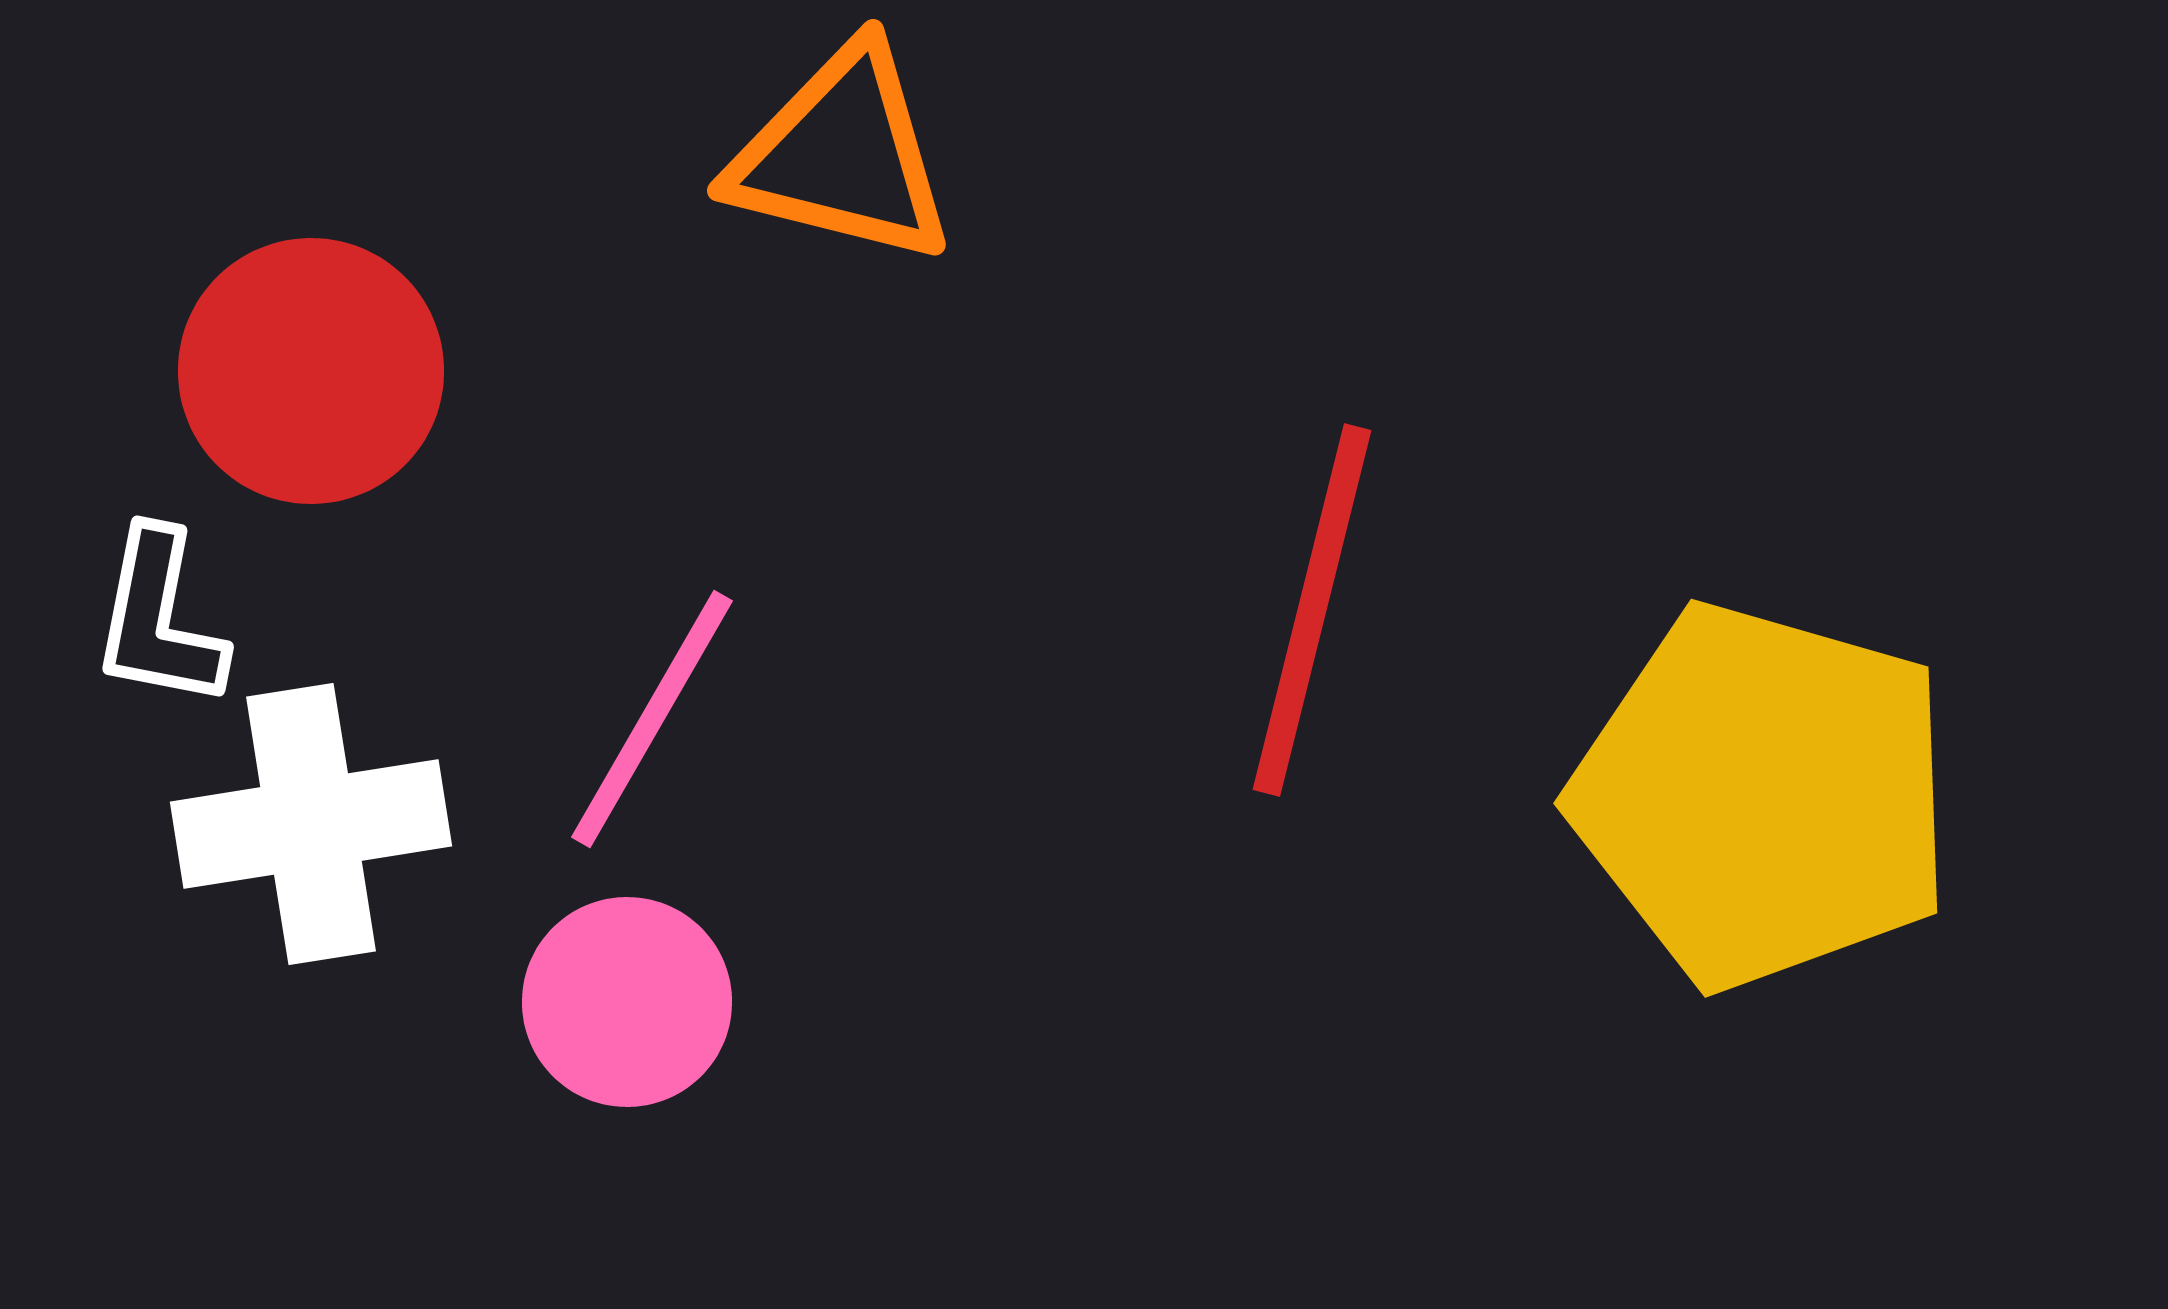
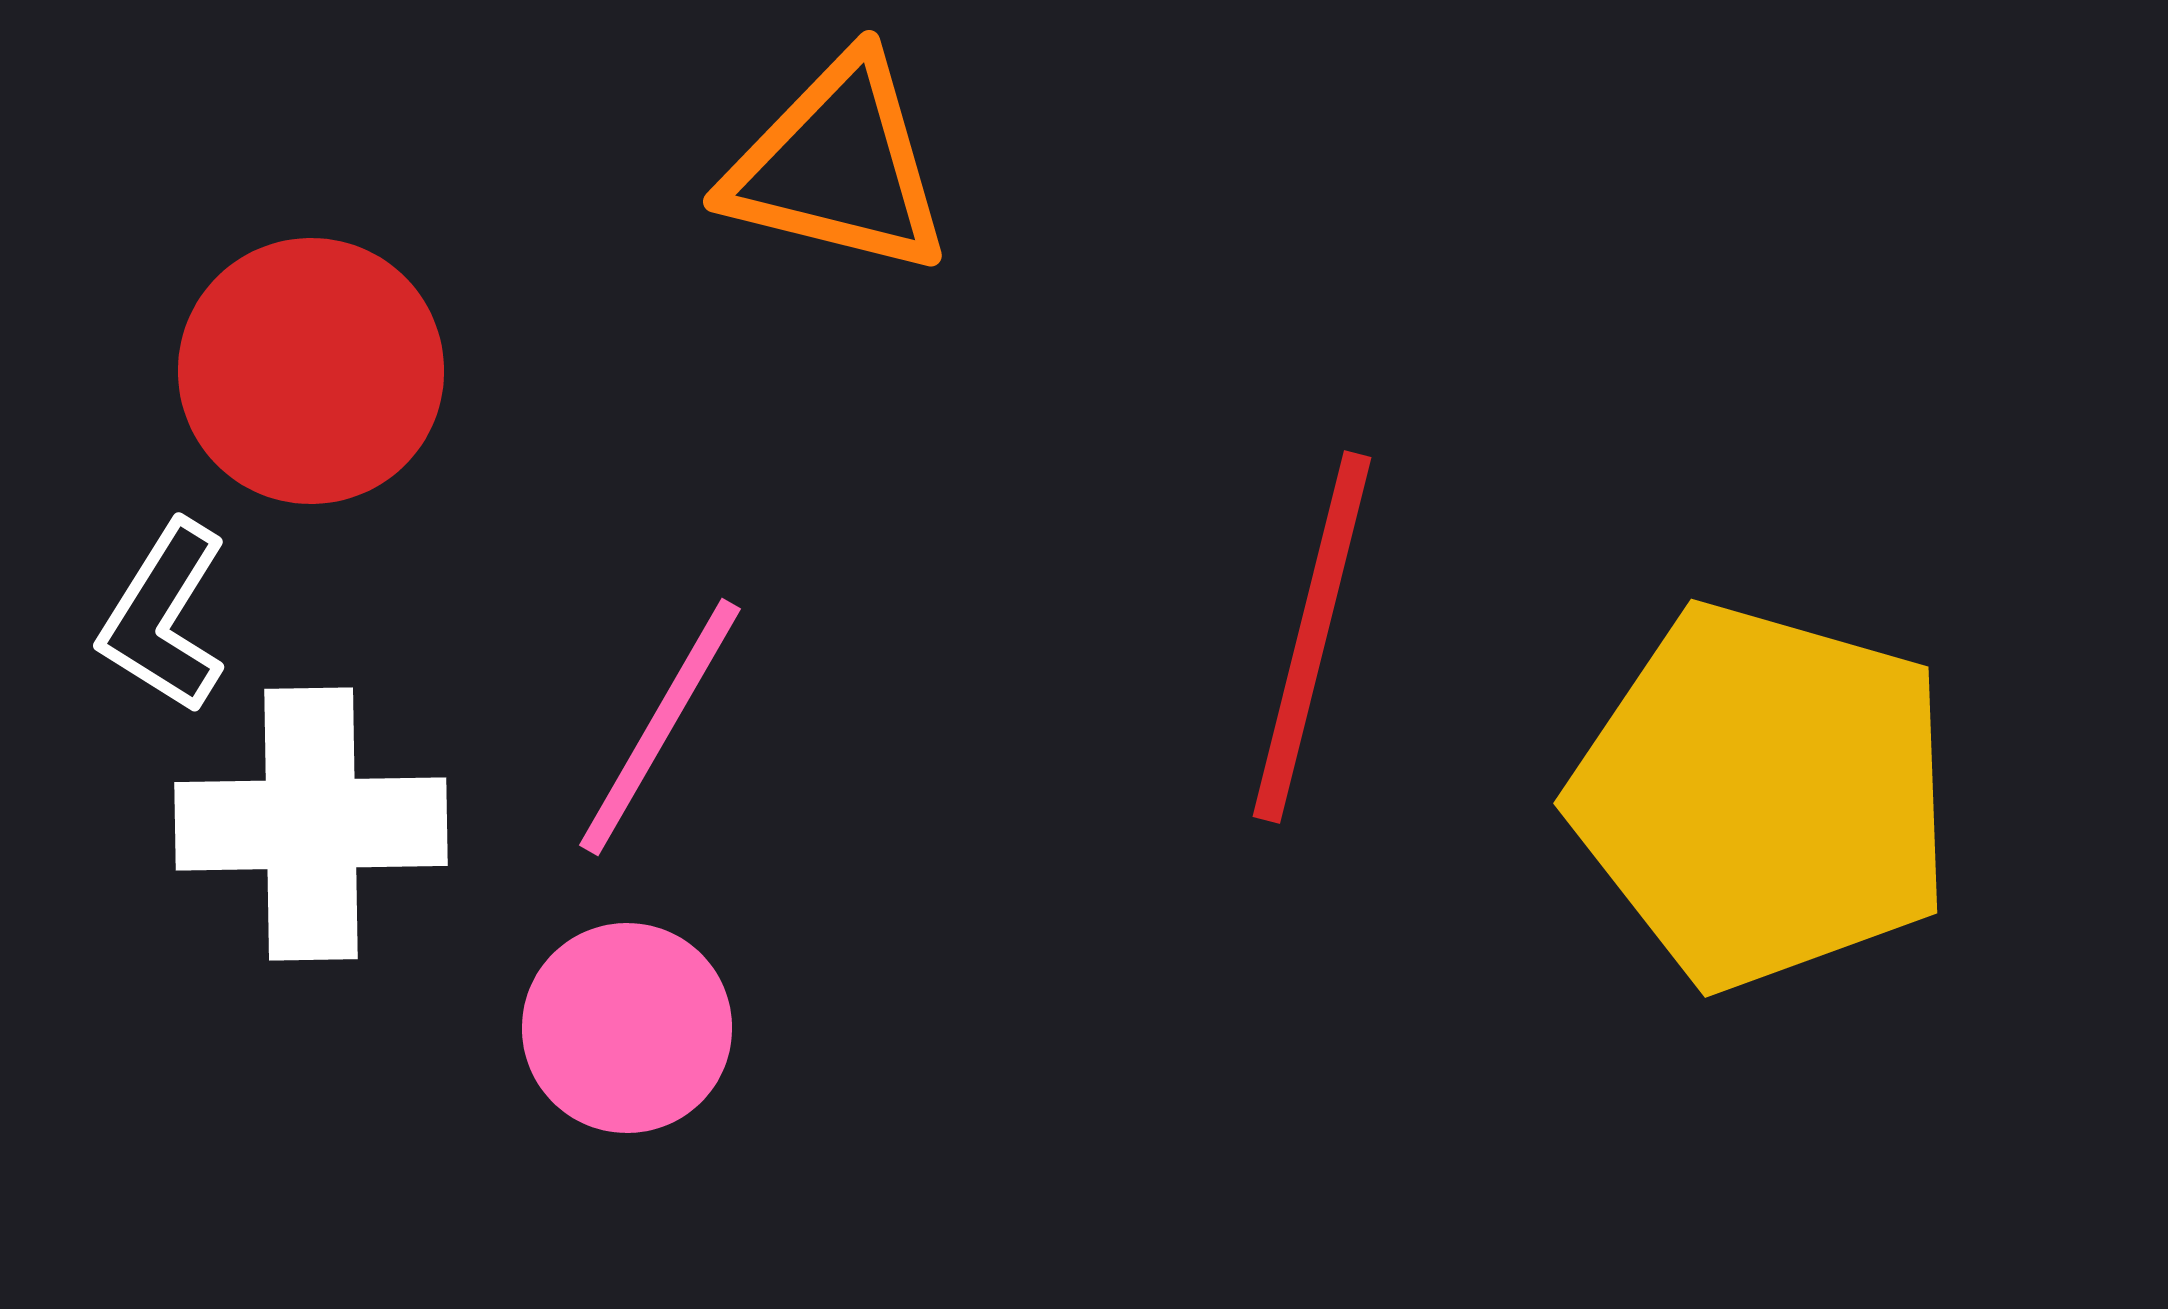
orange triangle: moved 4 px left, 11 px down
red line: moved 27 px down
white L-shape: moved 5 px right, 2 px up; rotated 21 degrees clockwise
pink line: moved 8 px right, 8 px down
white cross: rotated 8 degrees clockwise
pink circle: moved 26 px down
